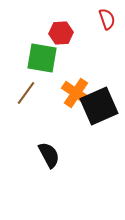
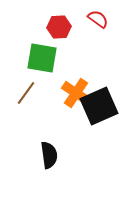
red semicircle: moved 9 px left; rotated 35 degrees counterclockwise
red hexagon: moved 2 px left, 6 px up
black semicircle: rotated 20 degrees clockwise
